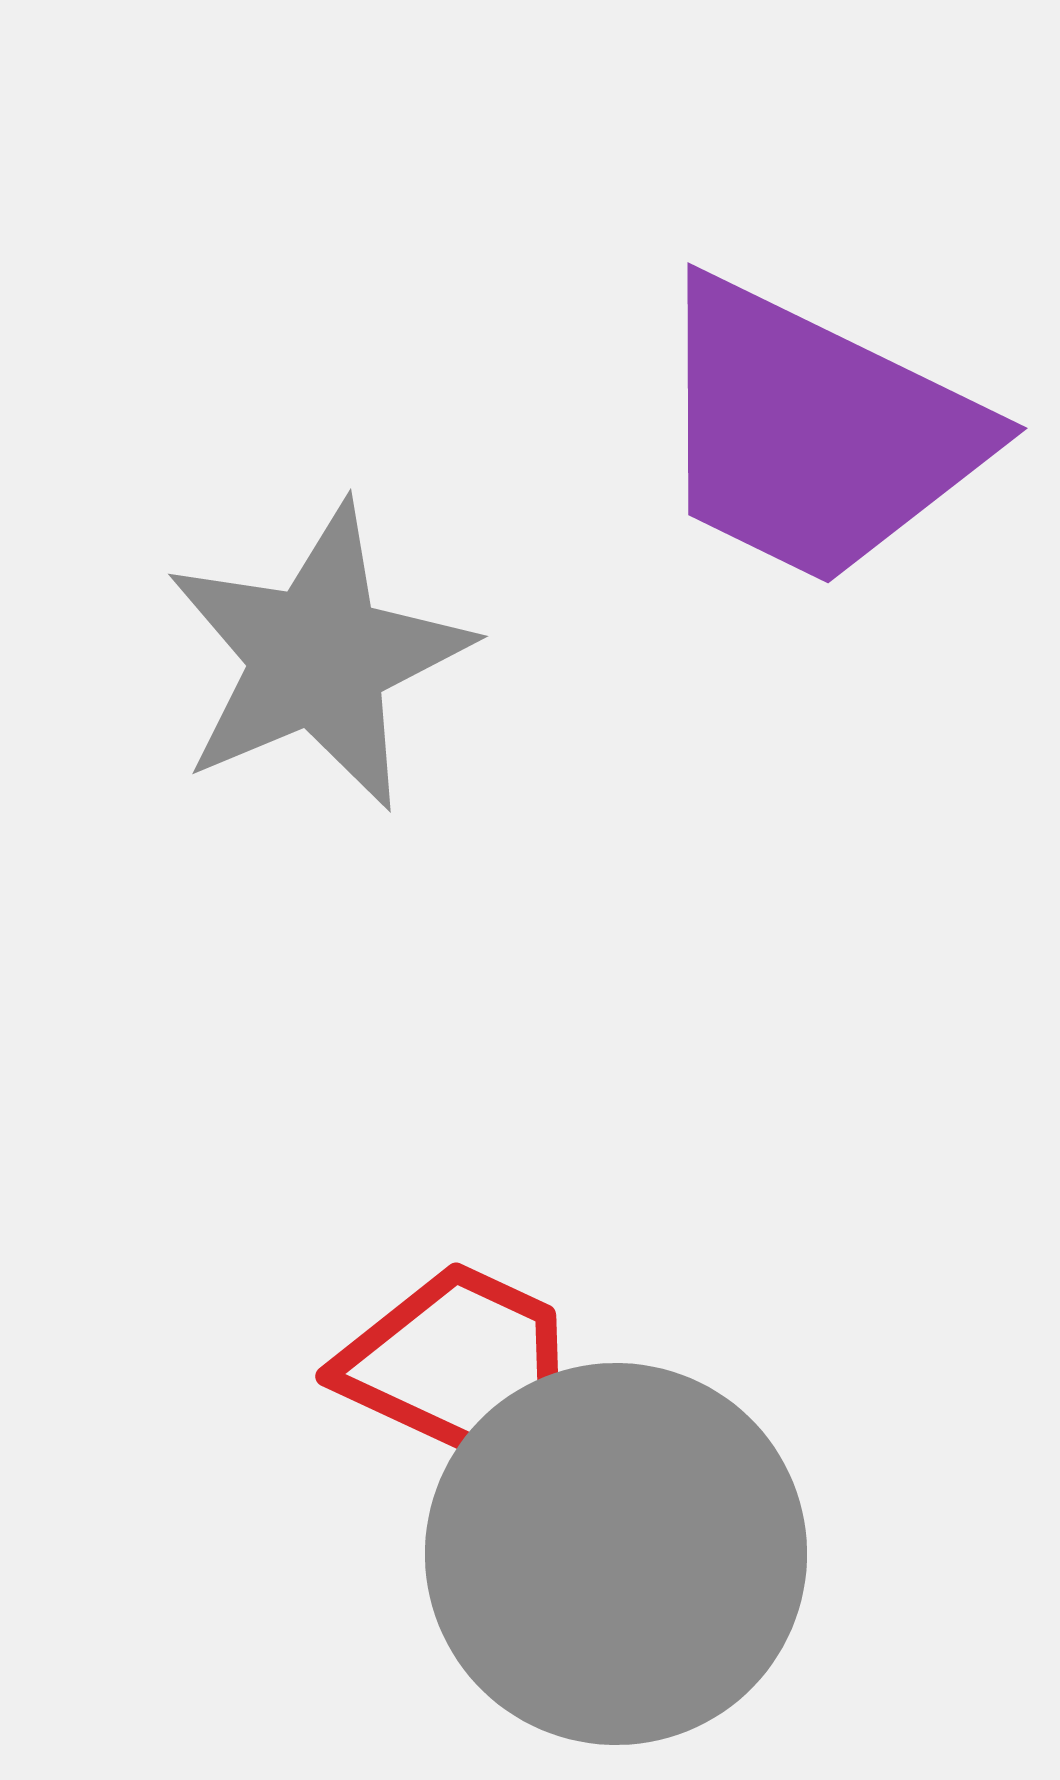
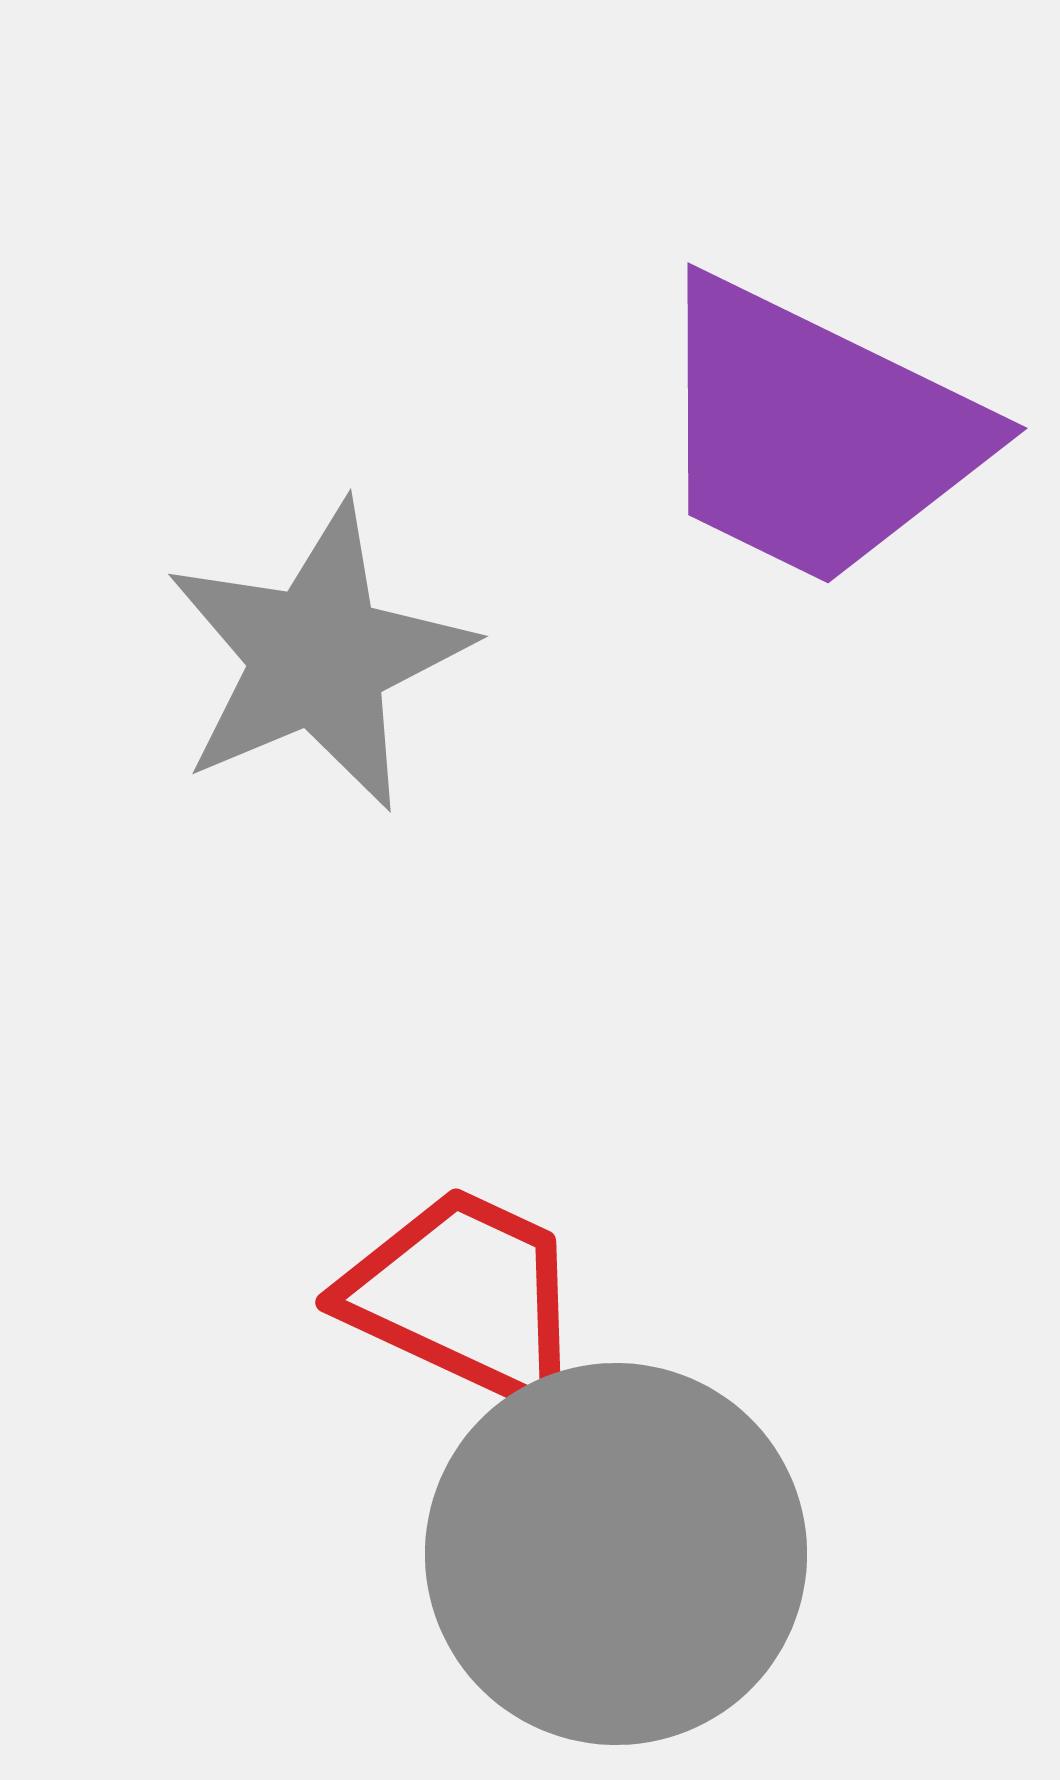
red trapezoid: moved 74 px up
